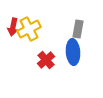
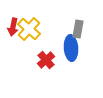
yellow cross: rotated 20 degrees counterclockwise
blue ellipse: moved 2 px left, 4 px up
